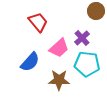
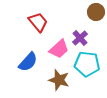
brown circle: moved 1 px down
purple cross: moved 2 px left
pink trapezoid: moved 1 px down
blue semicircle: moved 2 px left
brown star: rotated 15 degrees clockwise
